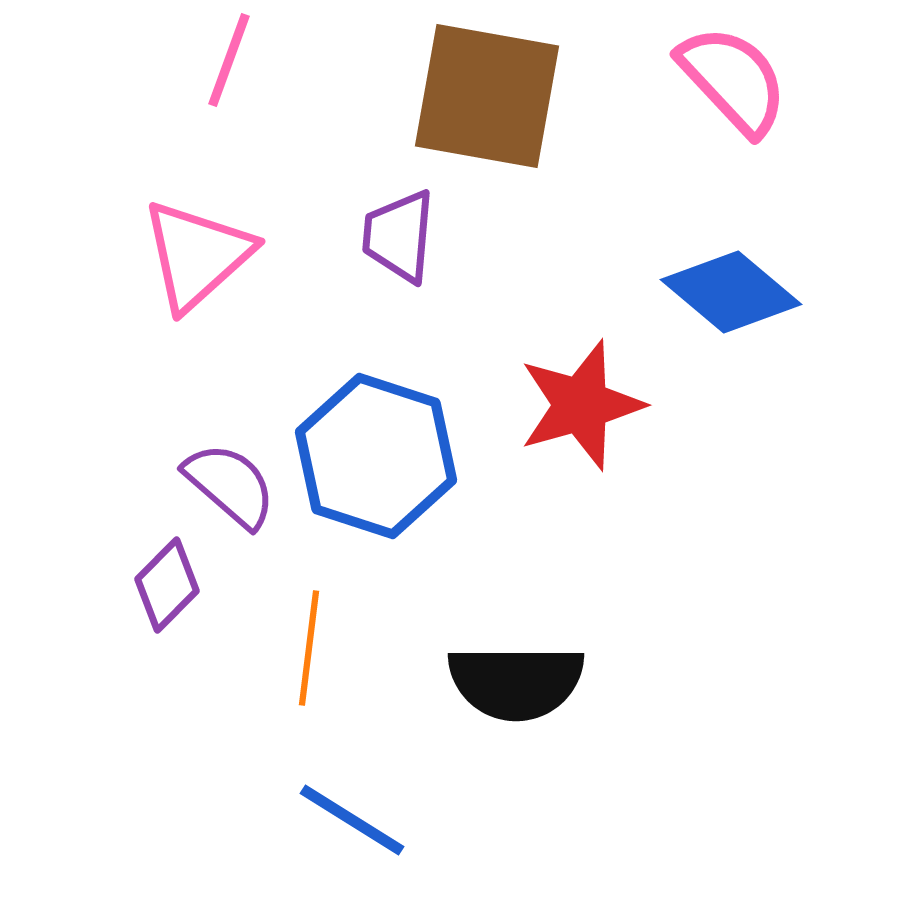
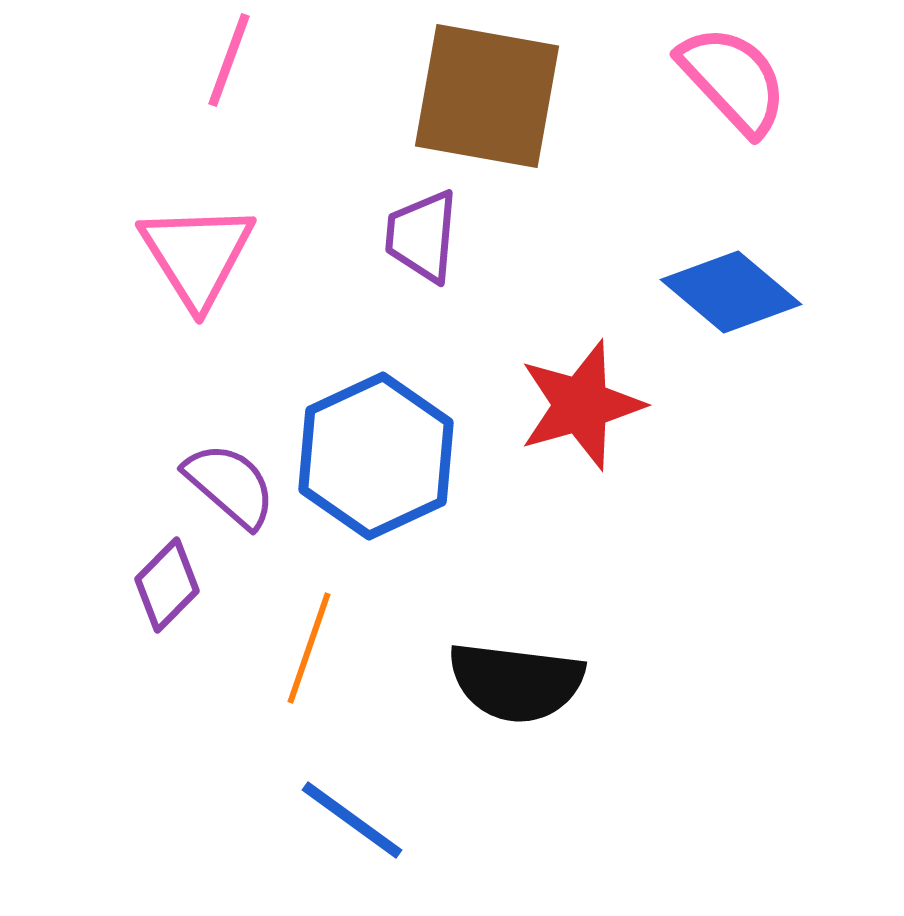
purple trapezoid: moved 23 px right
pink triangle: rotated 20 degrees counterclockwise
blue hexagon: rotated 17 degrees clockwise
orange line: rotated 12 degrees clockwise
black semicircle: rotated 7 degrees clockwise
blue line: rotated 4 degrees clockwise
